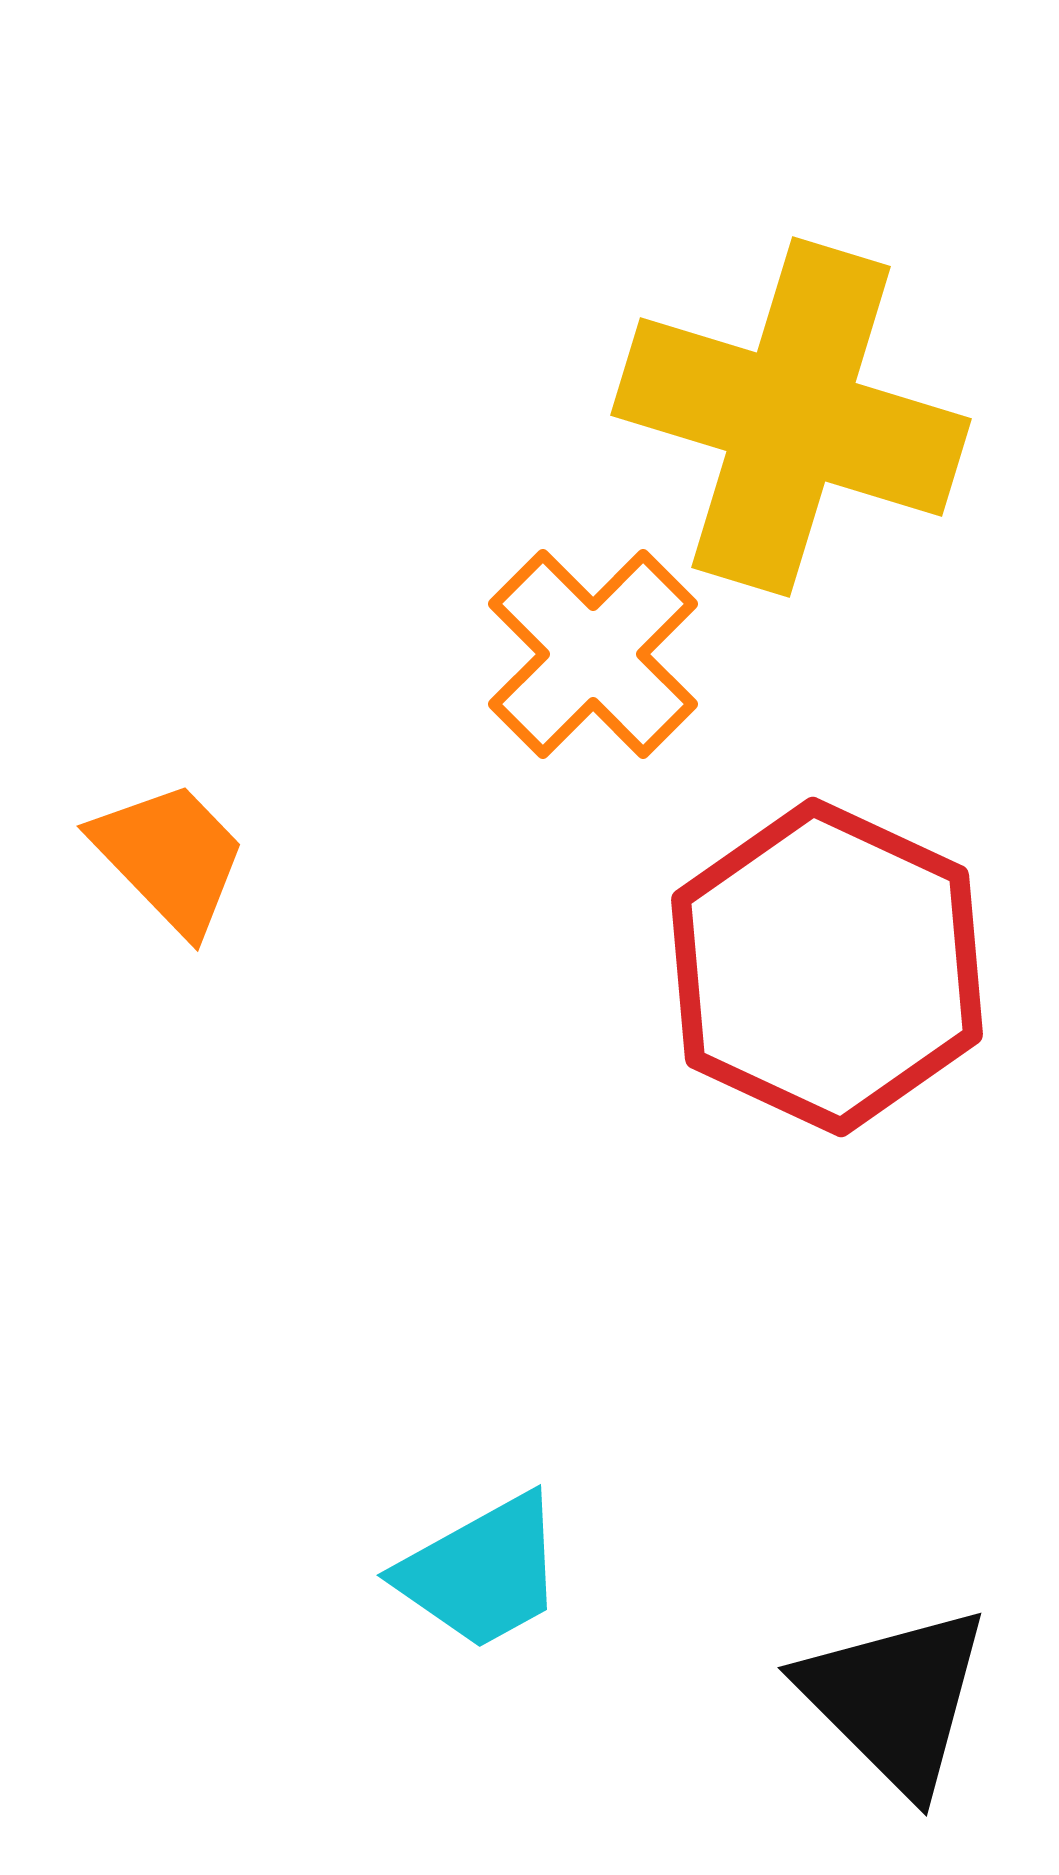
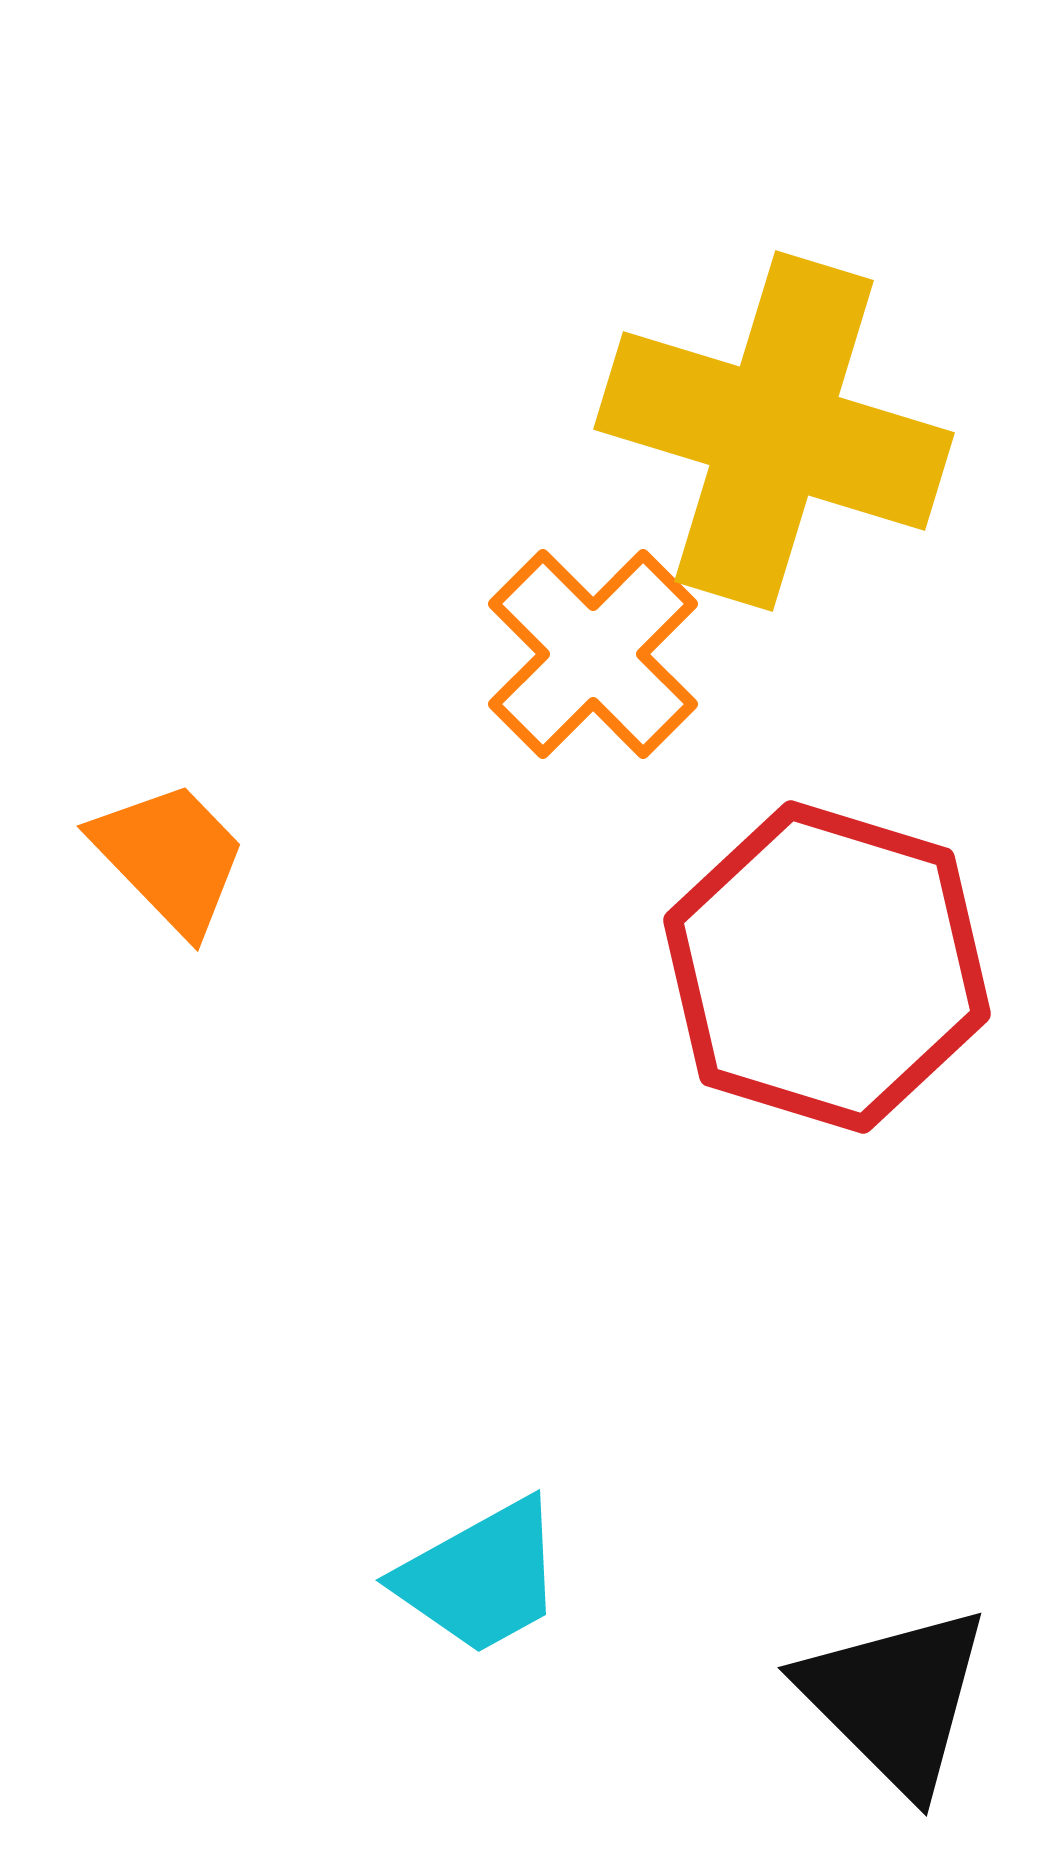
yellow cross: moved 17 px left, 14 px down
red hexagon: rotated 8 degrees counterclockwise
cyan trapezoid: moved 1 px left, 5 px down
